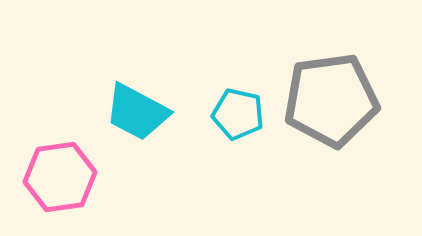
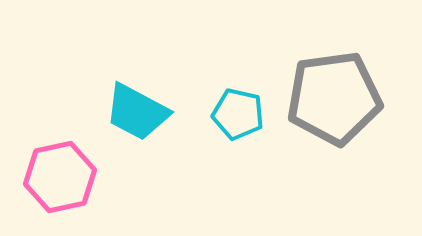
gray pentagon: moved 3 px right, 2 px up
pink hexagon: rotated 4 degrees counterclockwise
